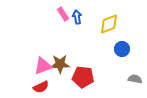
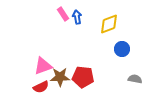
brown star: moved 13 px down
